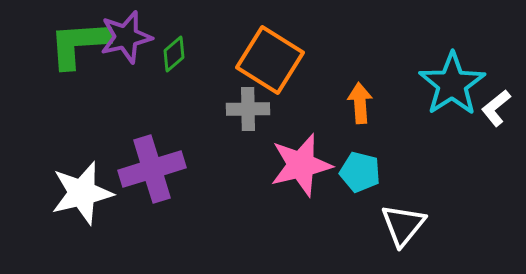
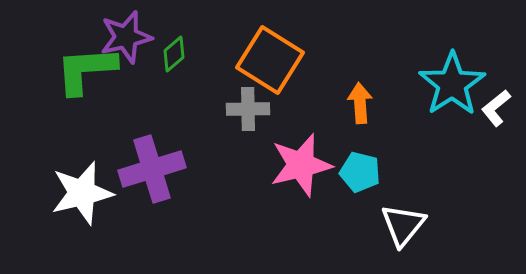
green L-shape: moved 7 px right, 26 px down
